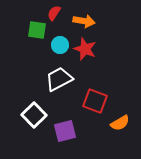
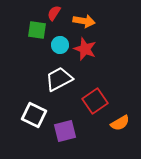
red square: rotated 35 degrees clockwise
white square: rotated 20 degrees counterclockwise
